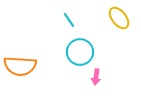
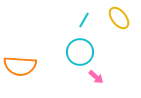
cyan line: moved 15 px right; rotated 63 degrees clockwise
pink arrow: rotated 56 degrees counterclockwise
